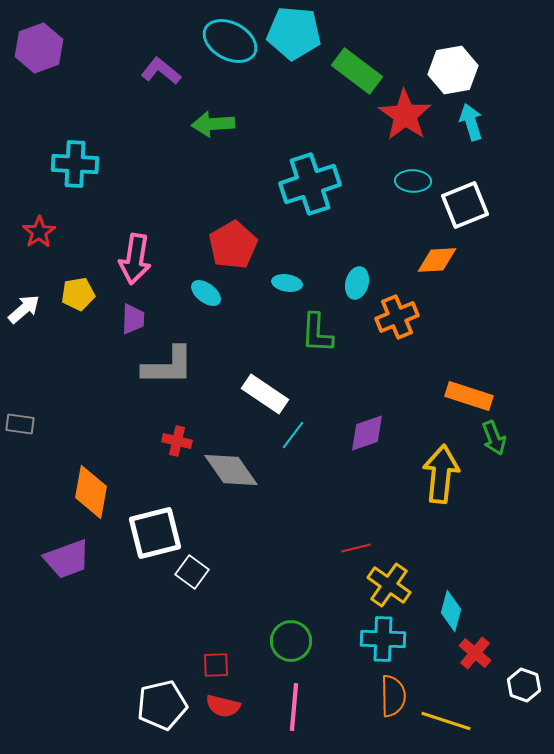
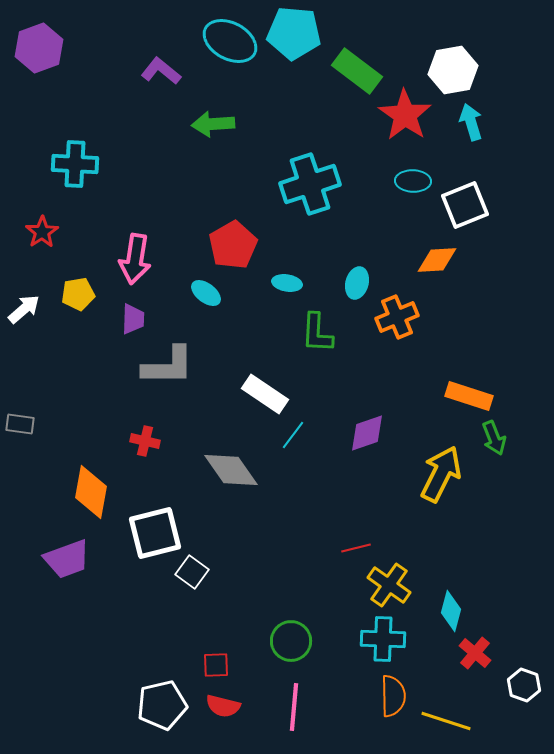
red star at (39, 232): moved 3 px right
red cross at (177, 441): moved 32 px left
yellow arrow at (441, 474): rotated 20 degrees clockwise
